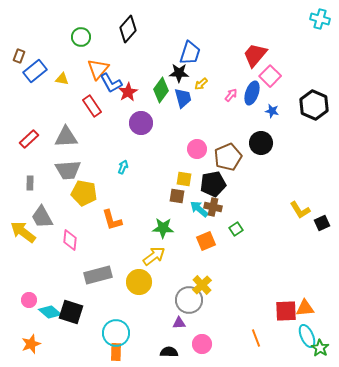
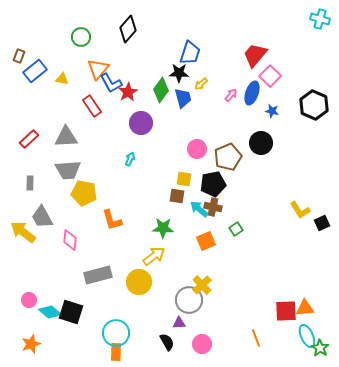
cyan arrow at (123, 167): moved 7 px right, 8 px up
black semicircle at (169, 352): moved 2 px left, 10 px up; rotated 60 degrees clockwise
